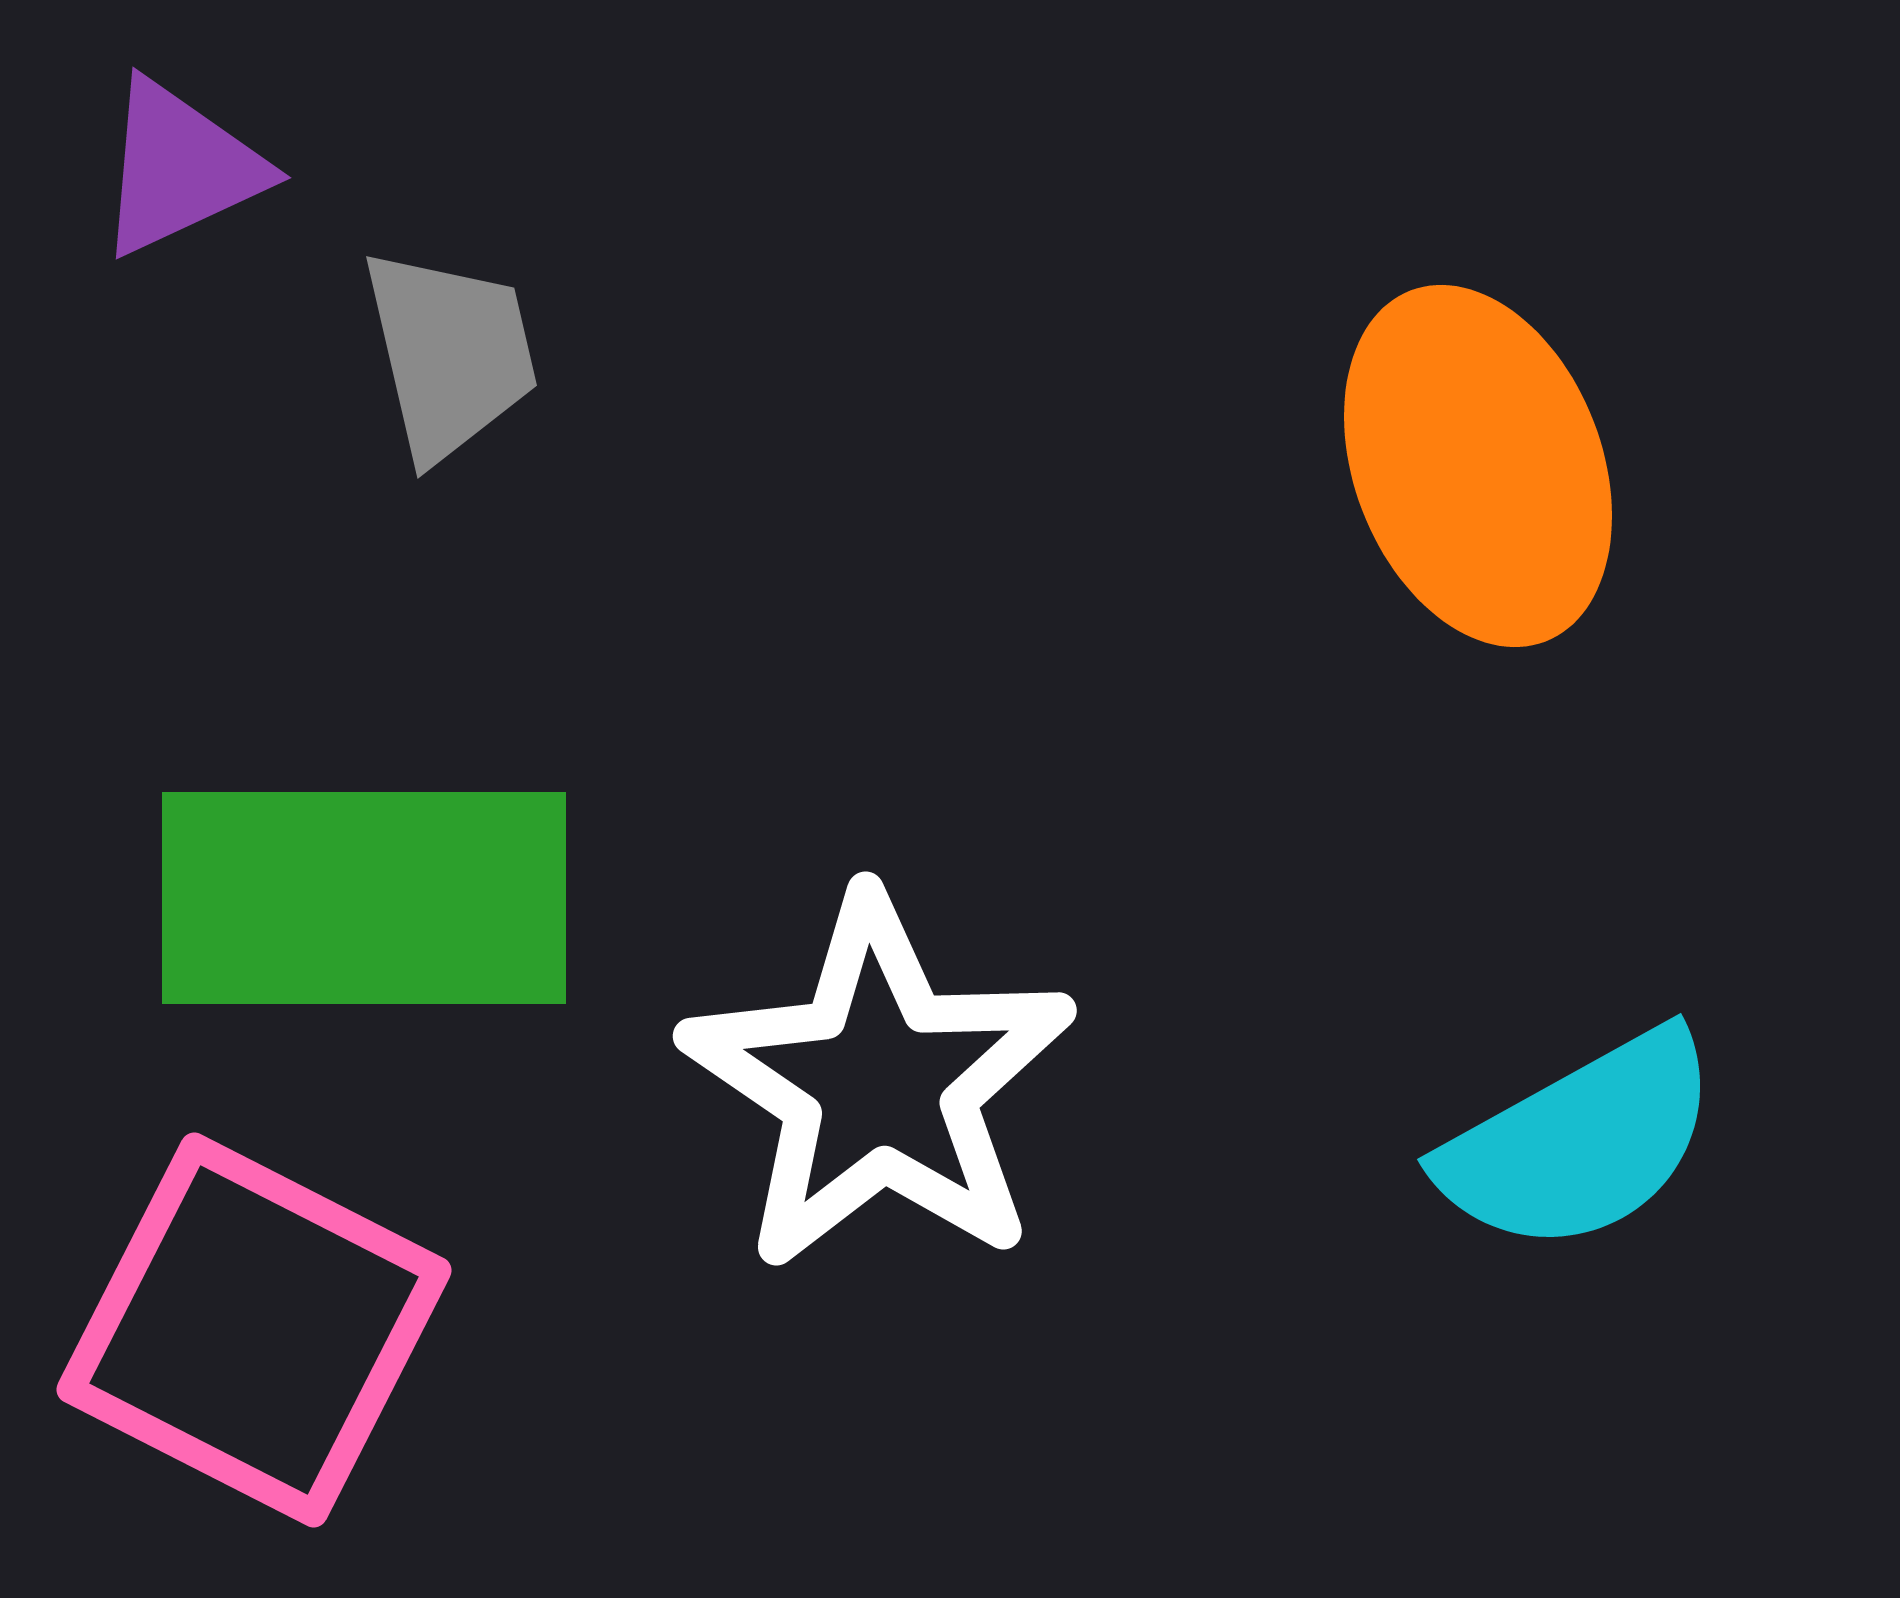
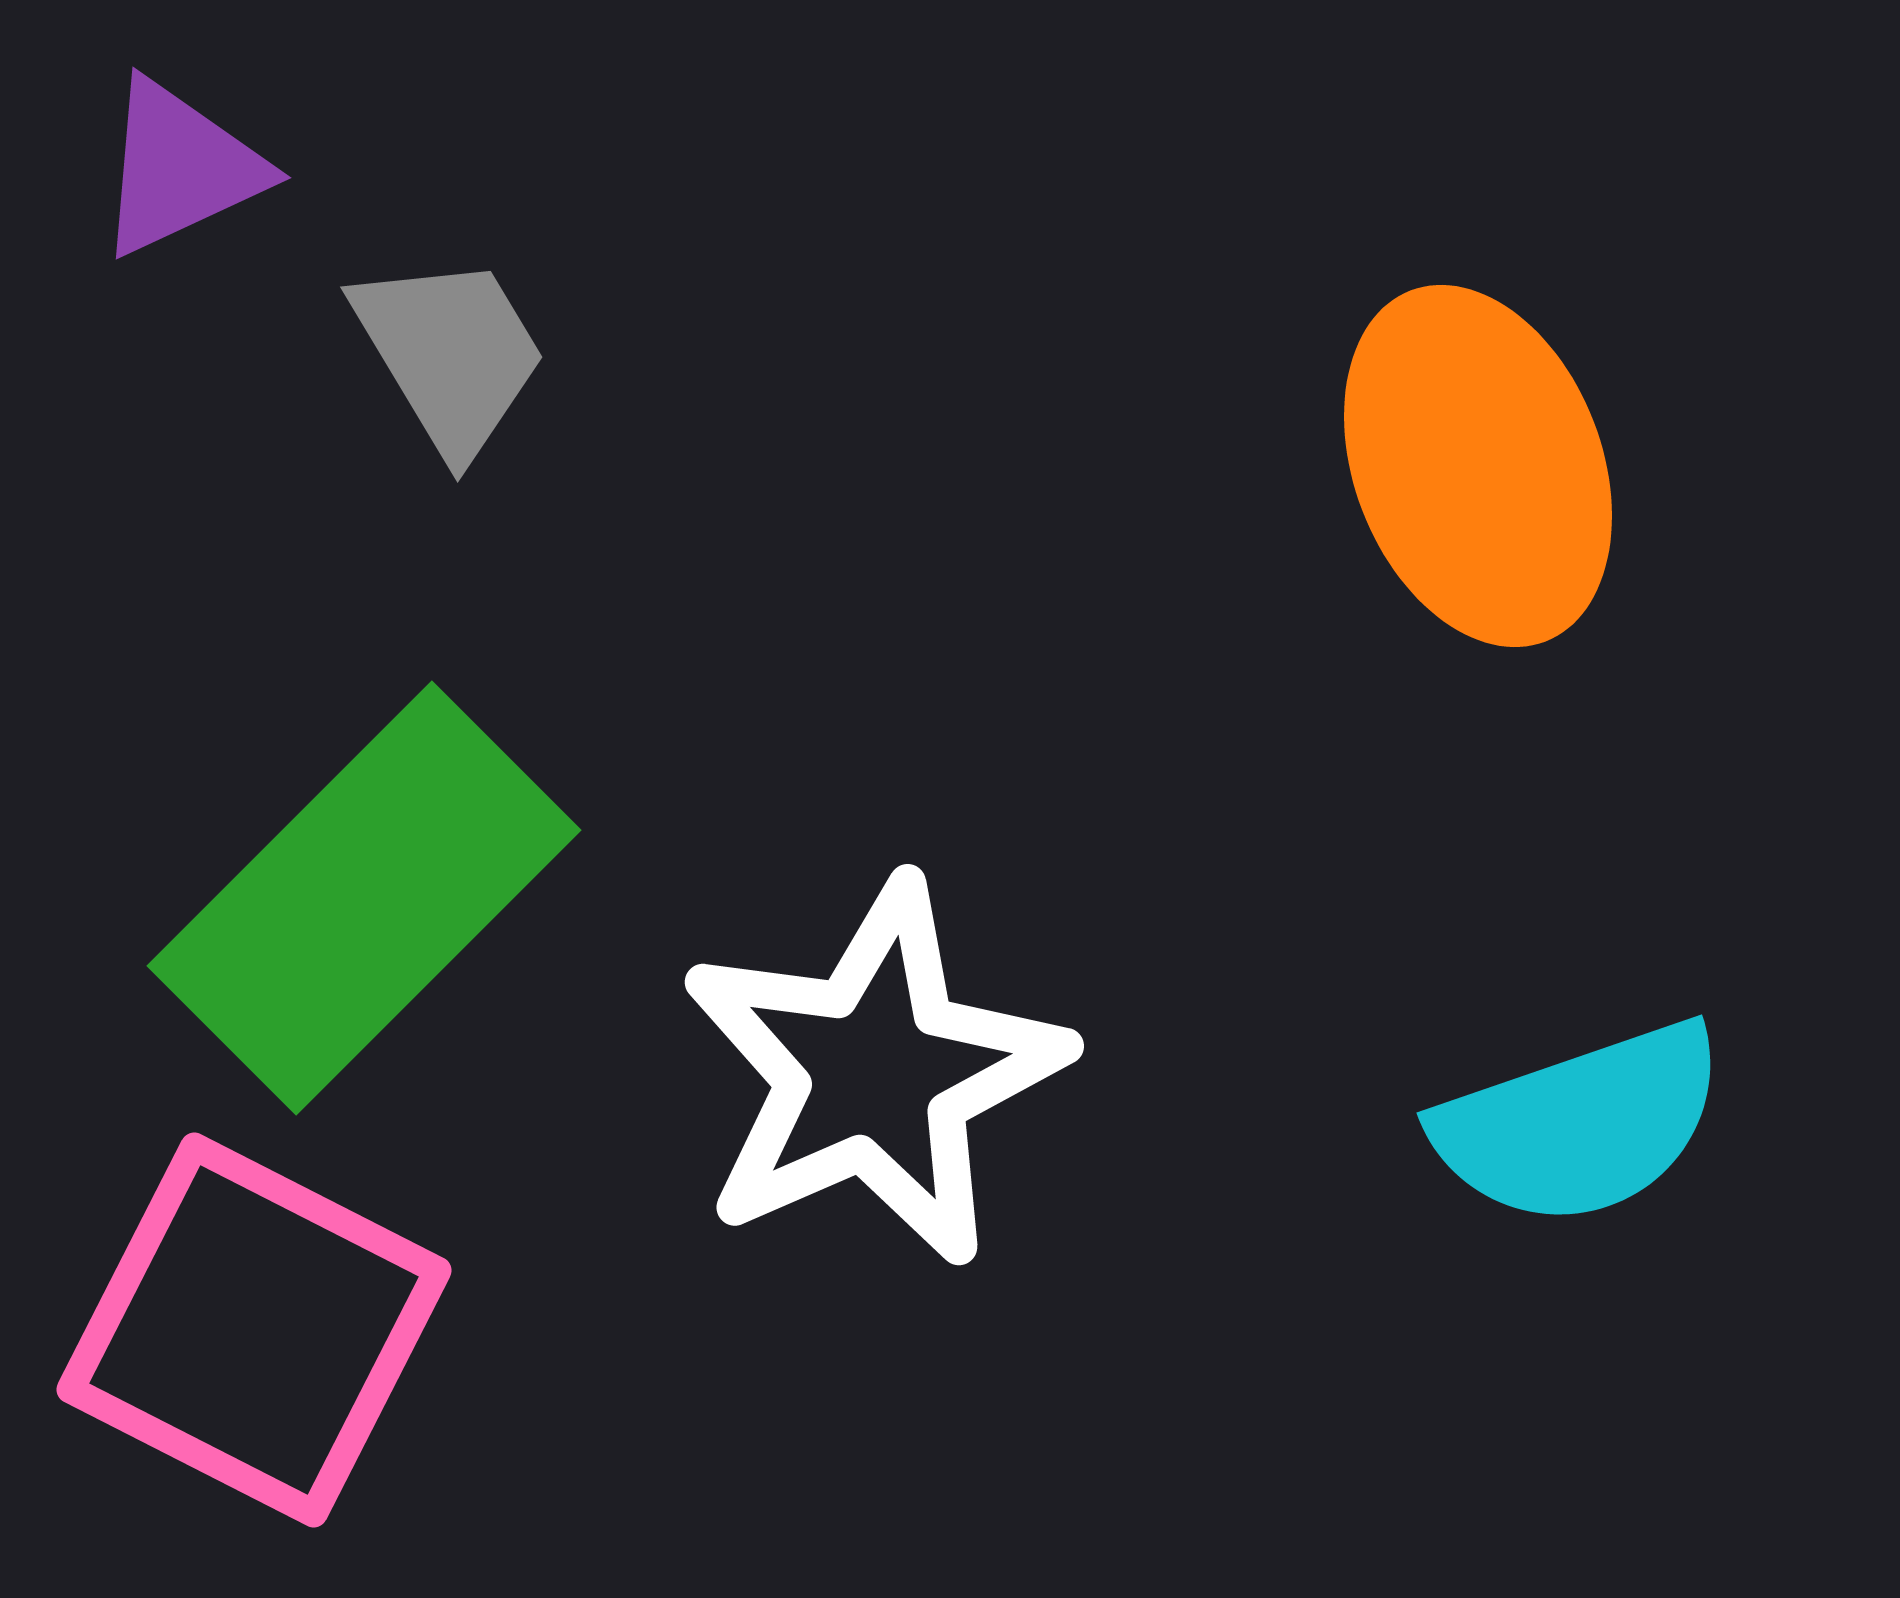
gray trapezoid: rotated 18 degrees counterclockwise
green rectangle: rotated 45 degrees counterclockwise
white star: moved 5 px left, 10 px up; rotated 14 degrees clockwise
cyan semicircle: moved 18 px up; rotated 10 degrees clockwise
